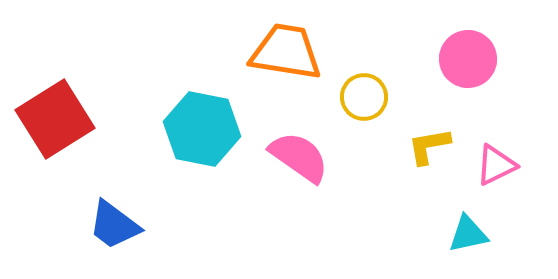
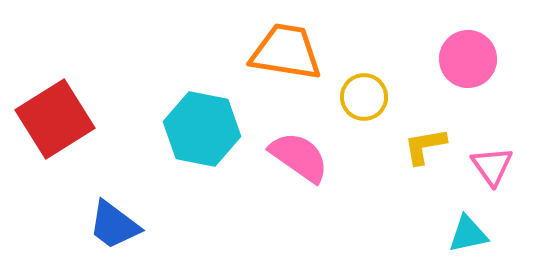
yellow L-shape: moved 4 px left
pink triangle: moved 4 px left, 1 px down; rotated 39 degrees counterclockwise
